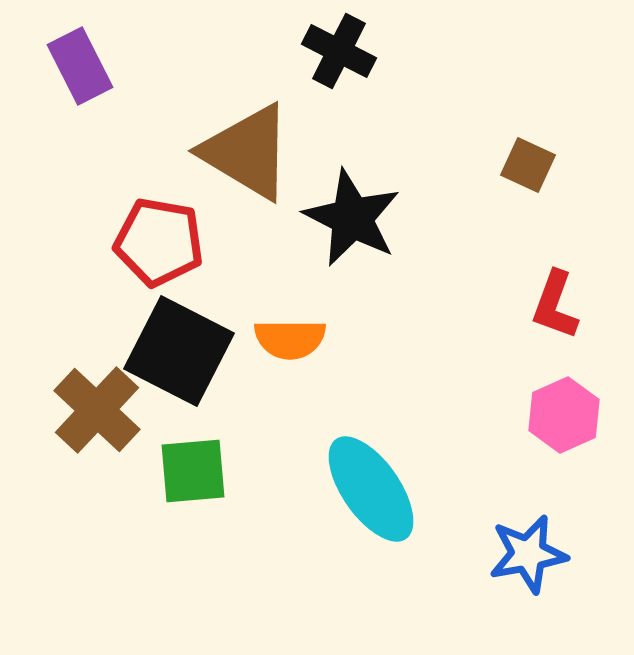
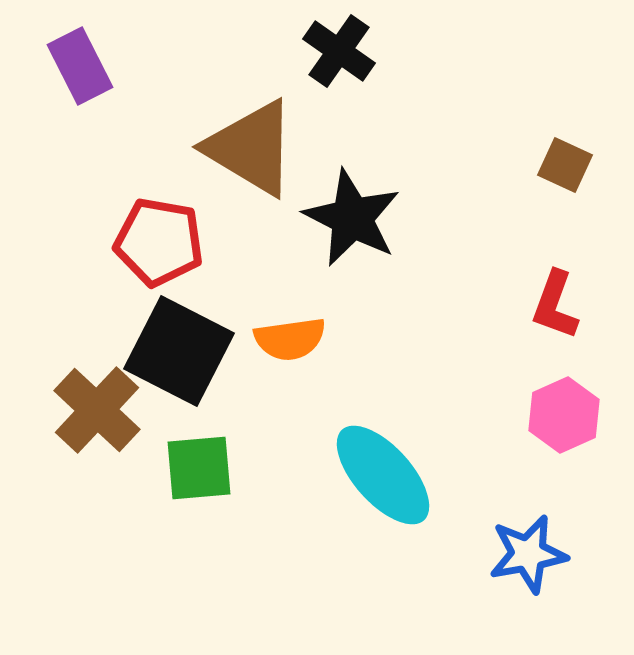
black cross: rotated 8 degrees clockwise
brown triangle: moved 4 px right, 4 px up
brown square: moved 37 px right
orange semicircle: rotated 8 degrees counterclockwise
green square: moved 6 px right, 3 px up
cyan ellipse: moved 12 px right, 14 px up; rotated 7 degrees counterclockwise
